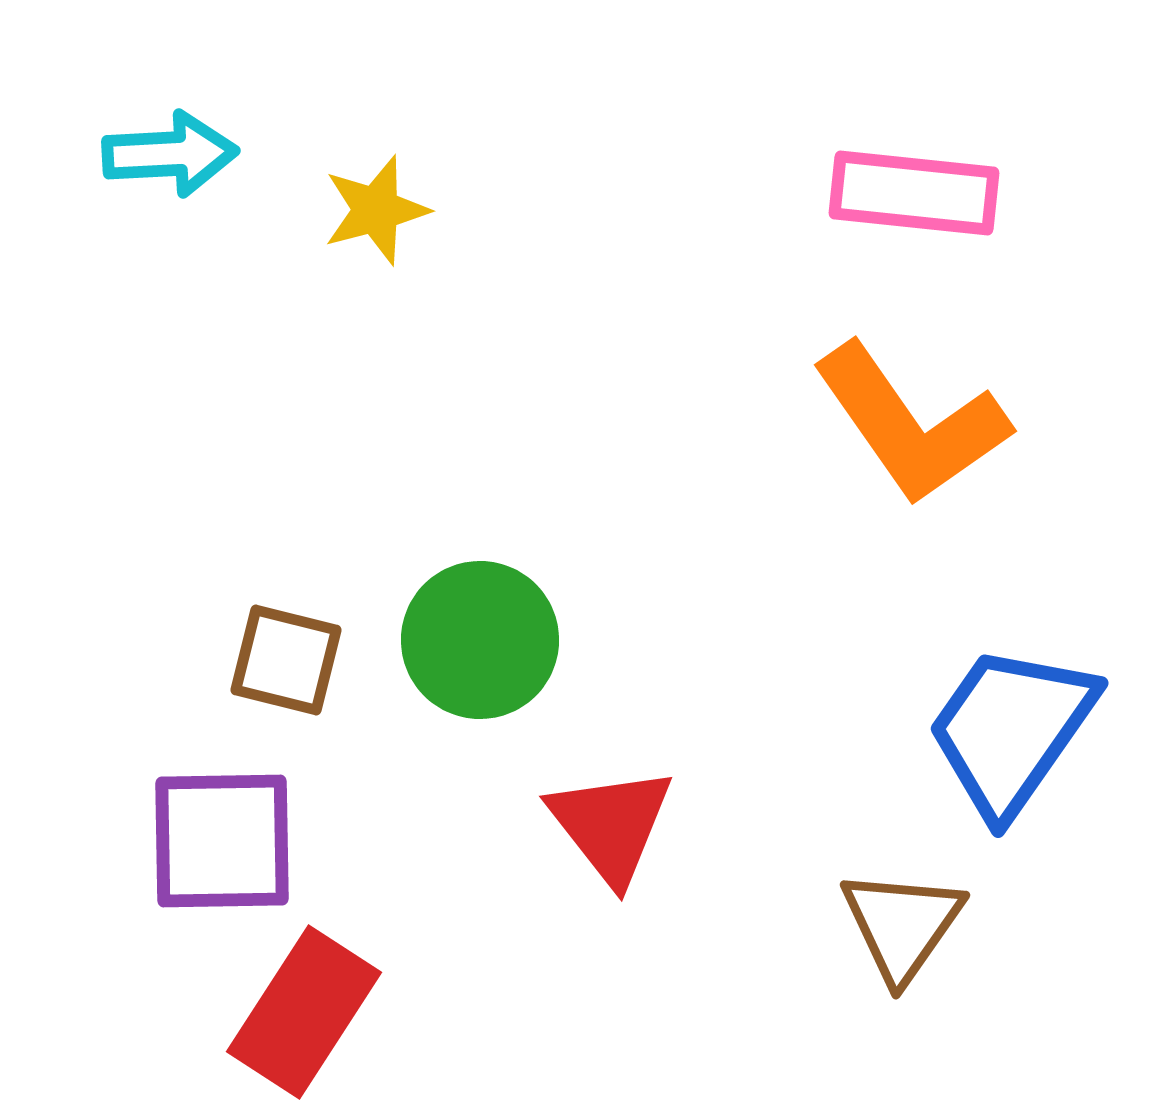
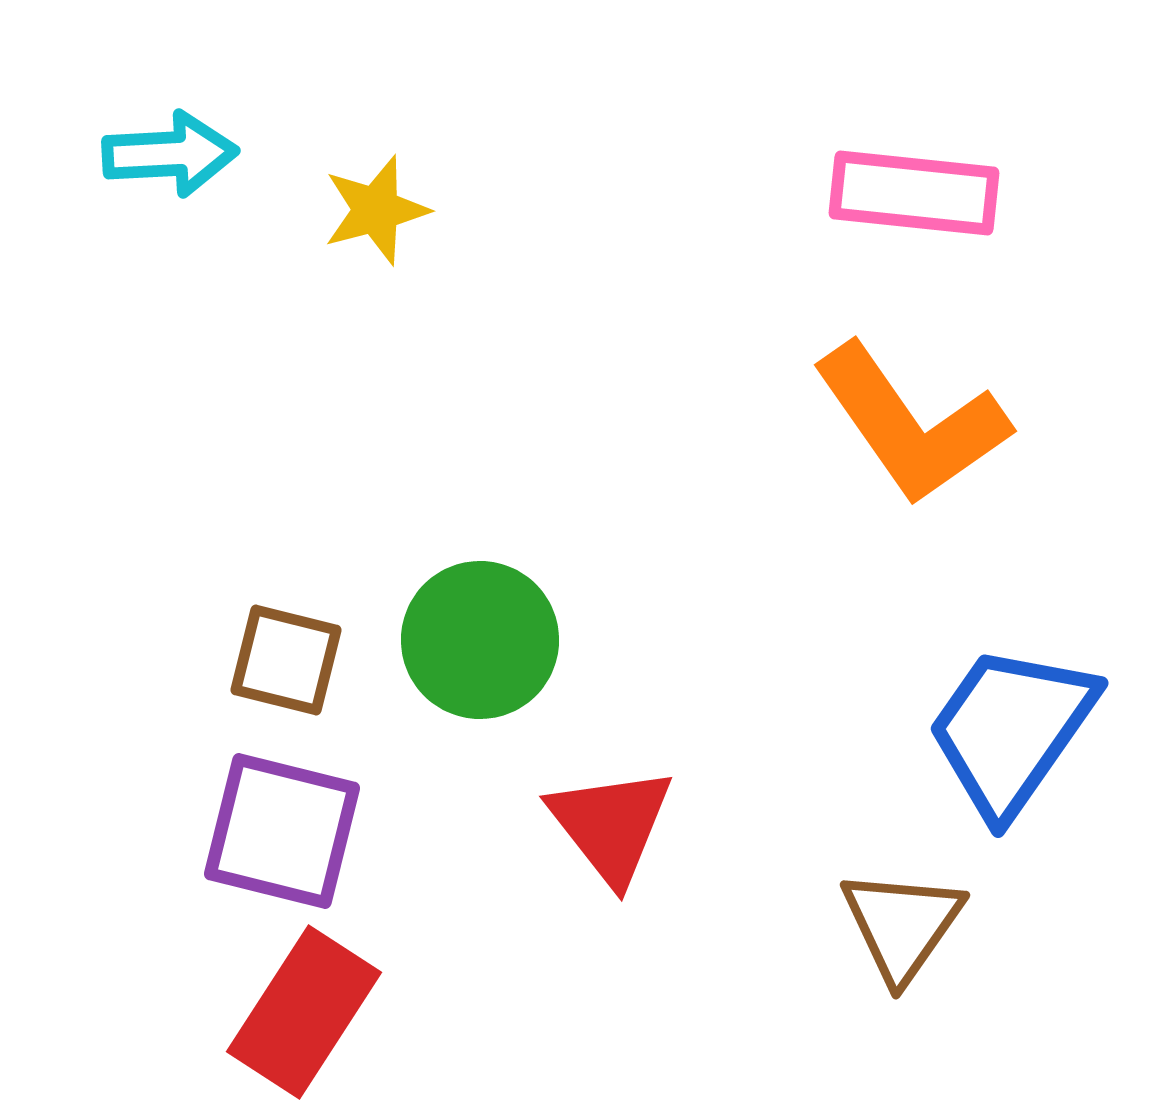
purple square: moved 60 px right, 10 px up; rotated 15 degrees clockwise
